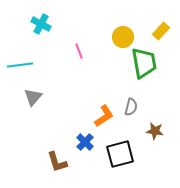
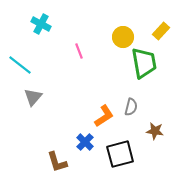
cyan line: rotated 45 degrees clockwise
